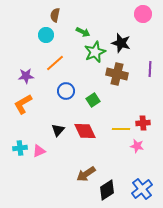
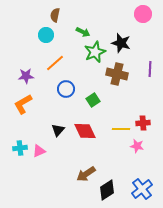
blue circle: moved 2 px up
